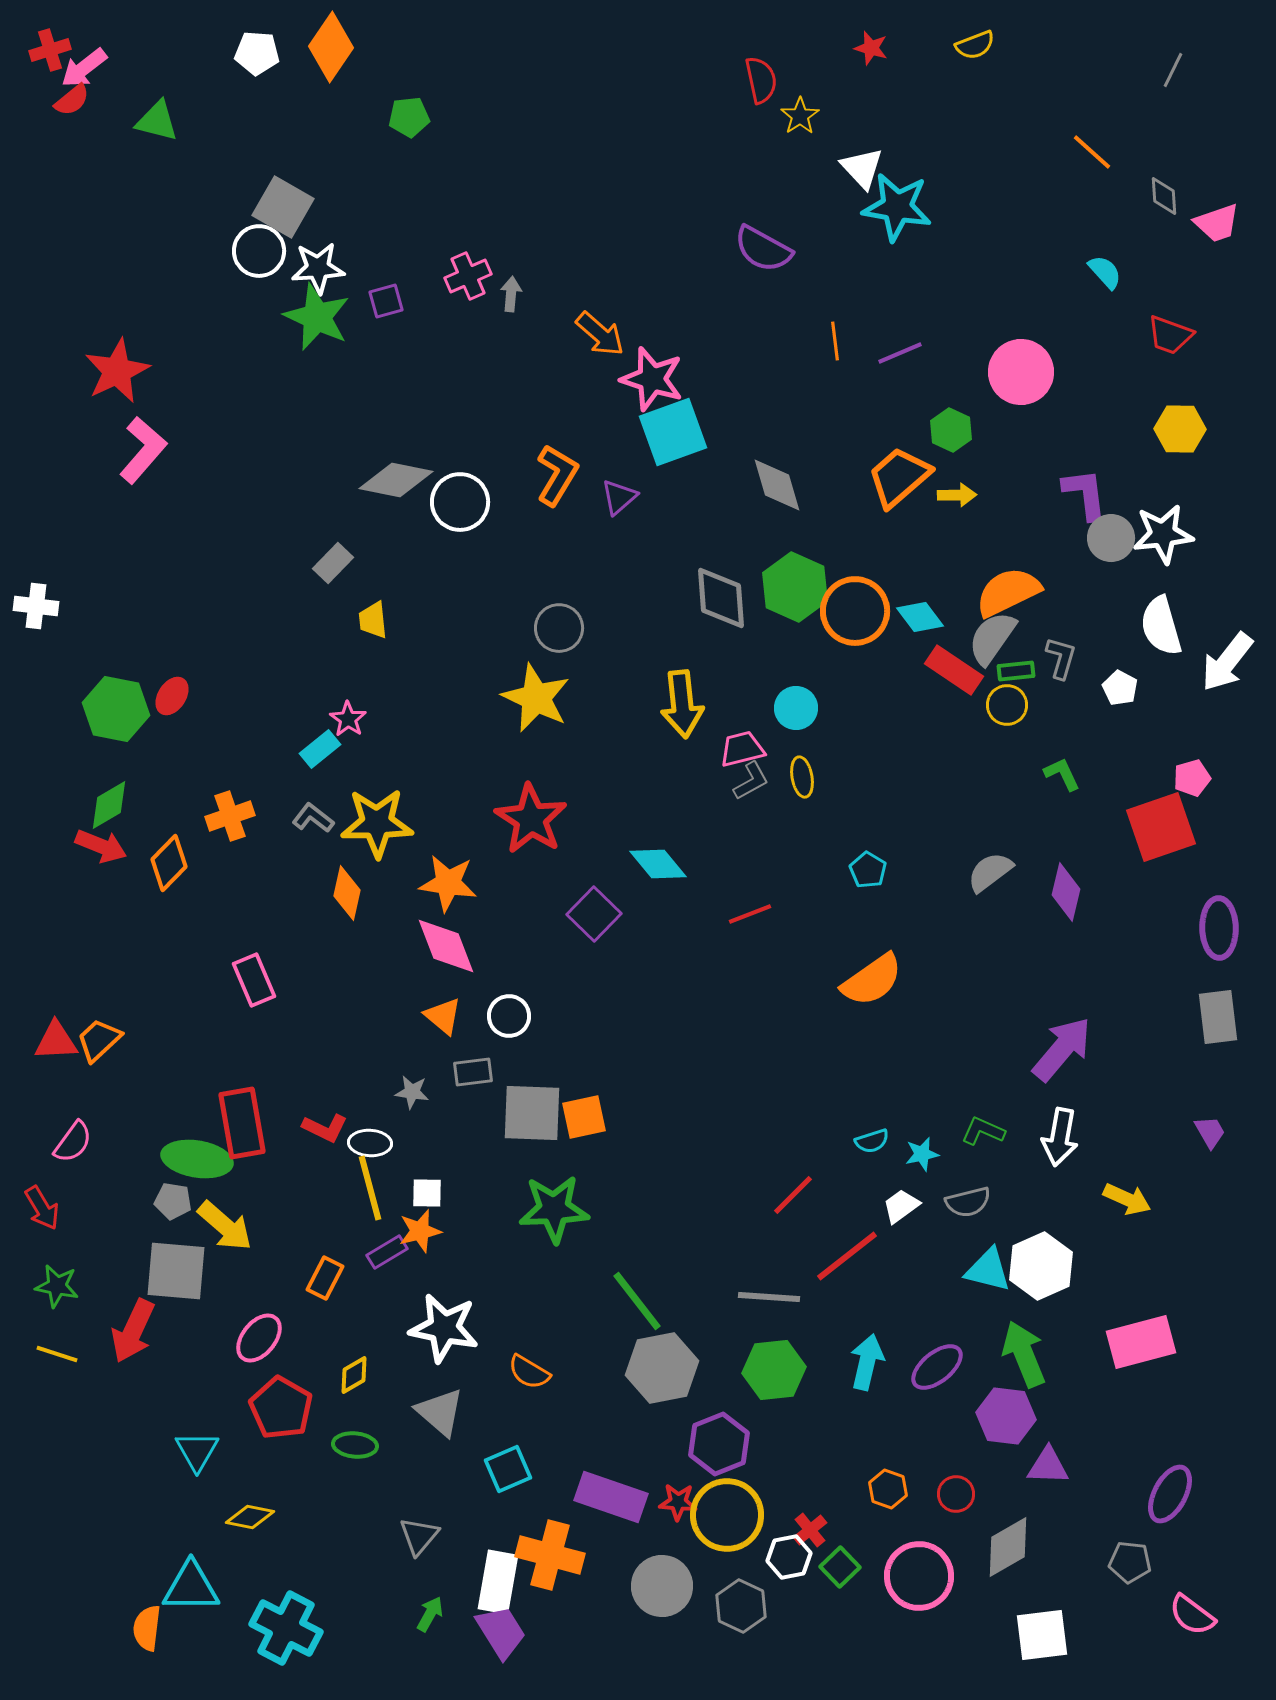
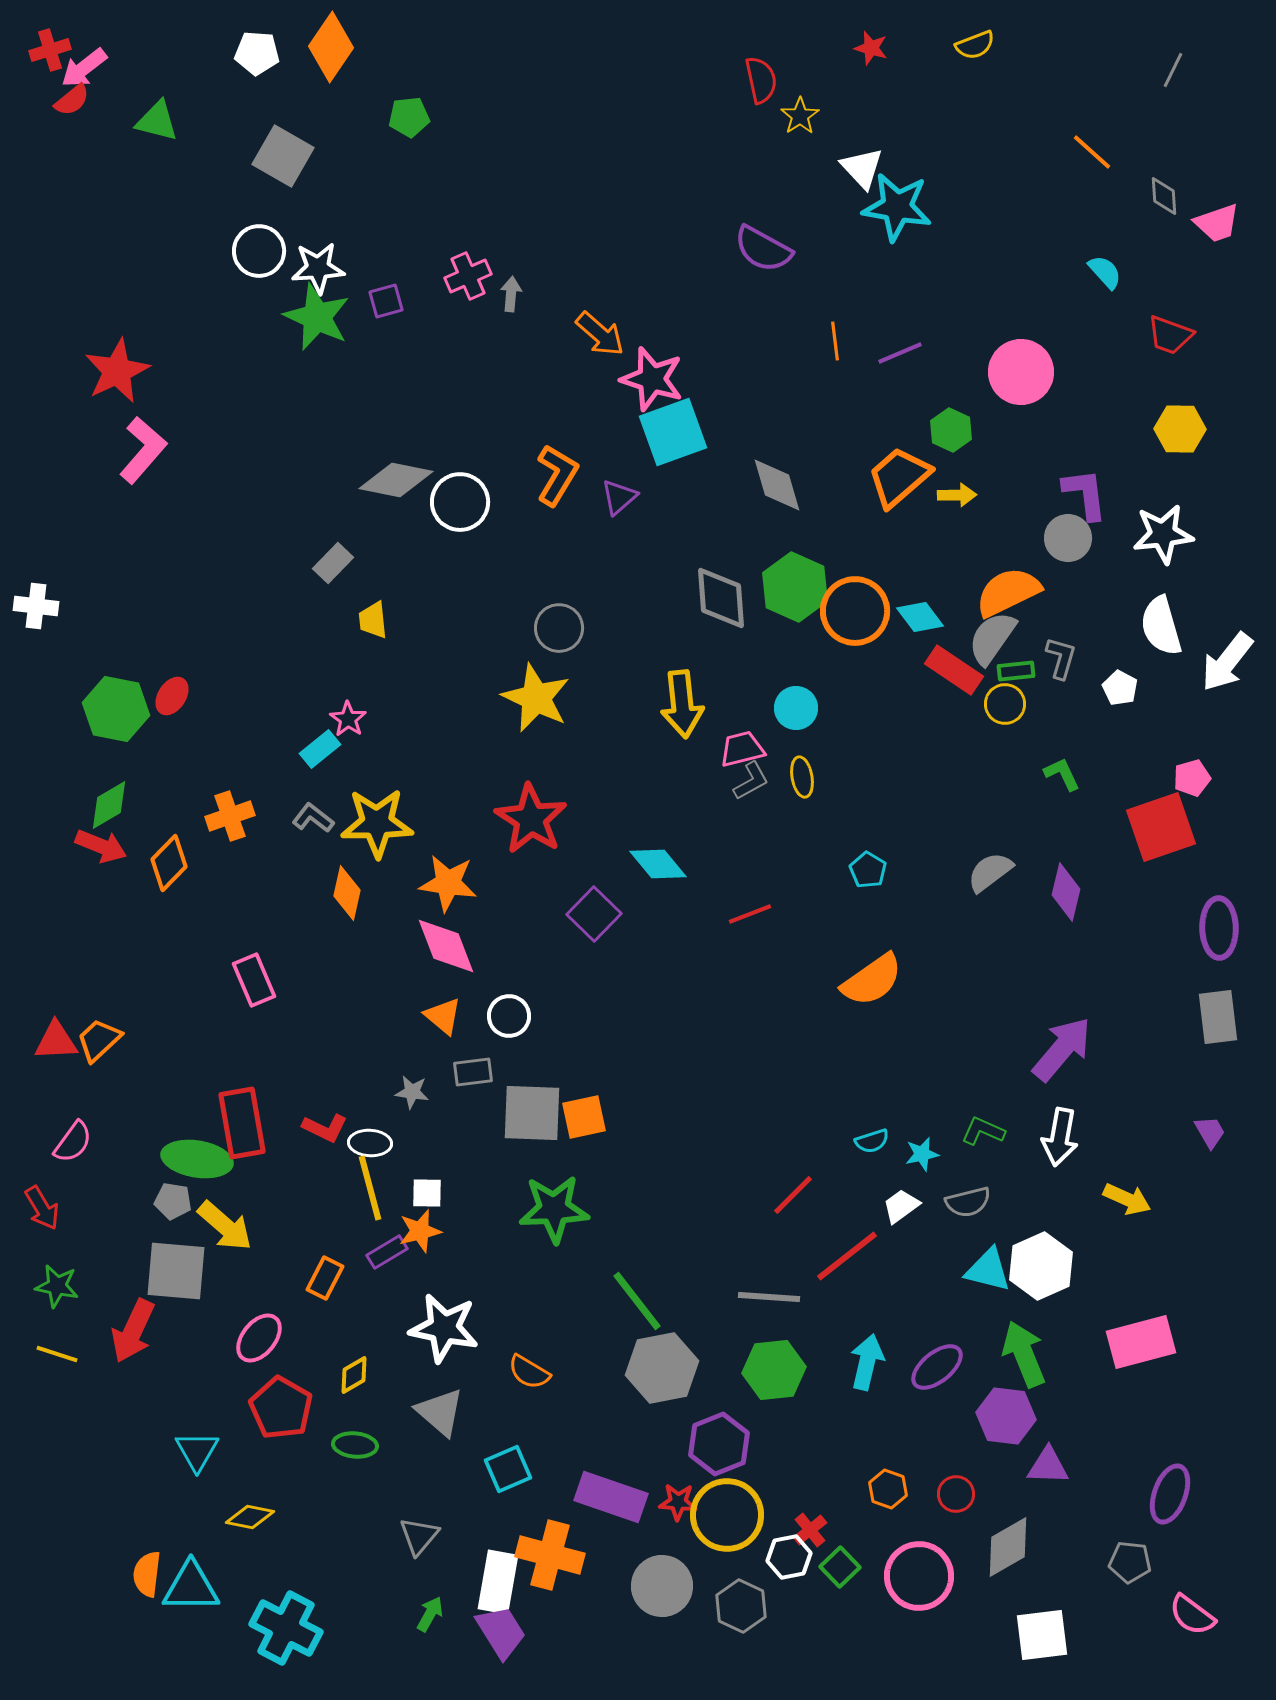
gray square at (283, 207): moved 51 px up
gray circle at (1111, 538): moved 43 px left
yellow circle at (1007, 705): moved 2 px left, 1 px up
purple ellipse at (1170, 1494): rotated 8 degrees counterclockwise
orange semicircle at (147, 1628): moved 54 px up
